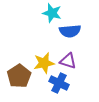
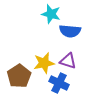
cyan star: moved 1 px left, 1 px down
blue semicircle: rotated 10 degrees clockwise
